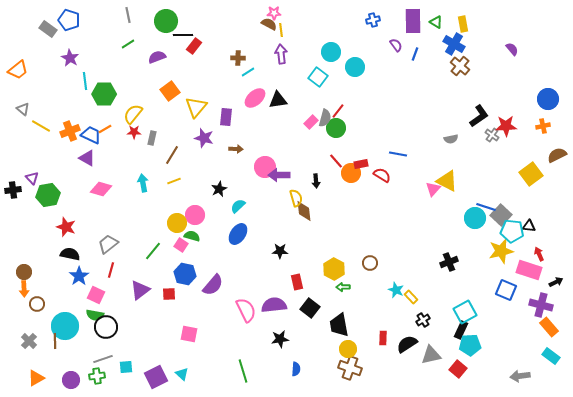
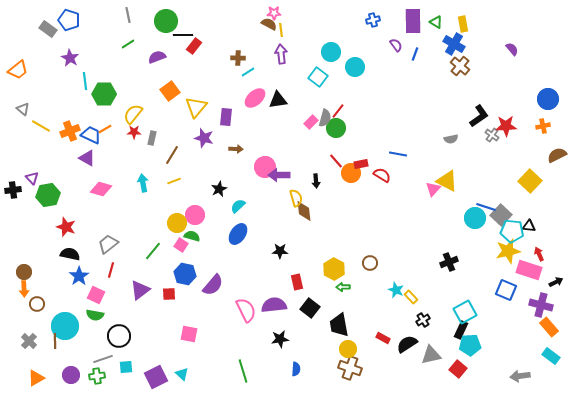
yellow square at (531, 174): moved 1 px left, 7 px down; rotated 10 degrees counterclockwise
yellow star at (501, 251): moved 7 px right
black circle at (106, 327): moved 13 px right, 9 px down
red rectangle at (383, 338): rotated 64 degrees counterclockwise
purple circle at (71, 380): moved 5 px up
